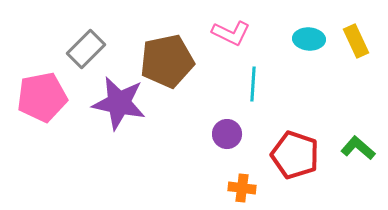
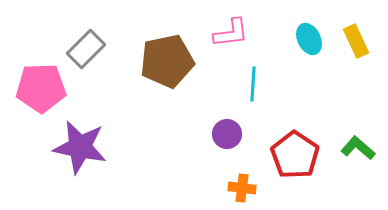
pink L-shape: rotated 33 degrees counterclockwise
cyan ellipse: rotated 60 degrees clockwise
pink pentagon: moved 1 px left, 9 px up; rotated 9 degrees clockwise
purple star: moved 39 px left, 44 px down
red pentagon: rotated 15 degrees clockwise
